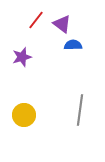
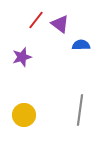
purple triangle: moved 2 px left
blue semicircle: moved 8 px right
